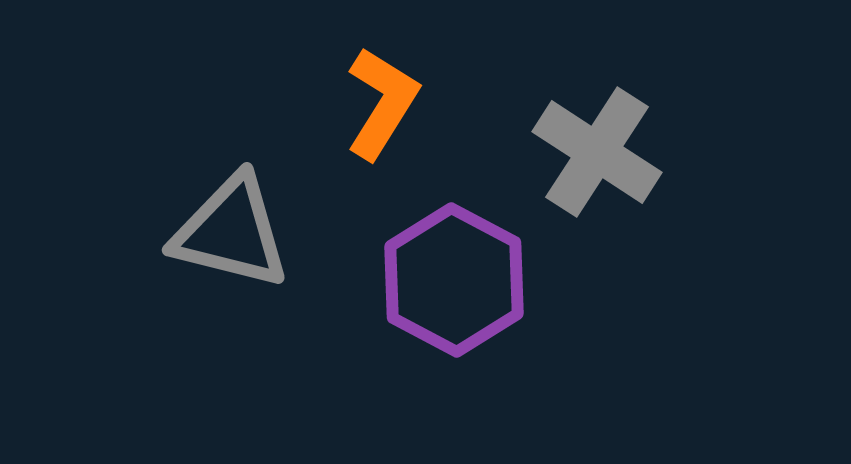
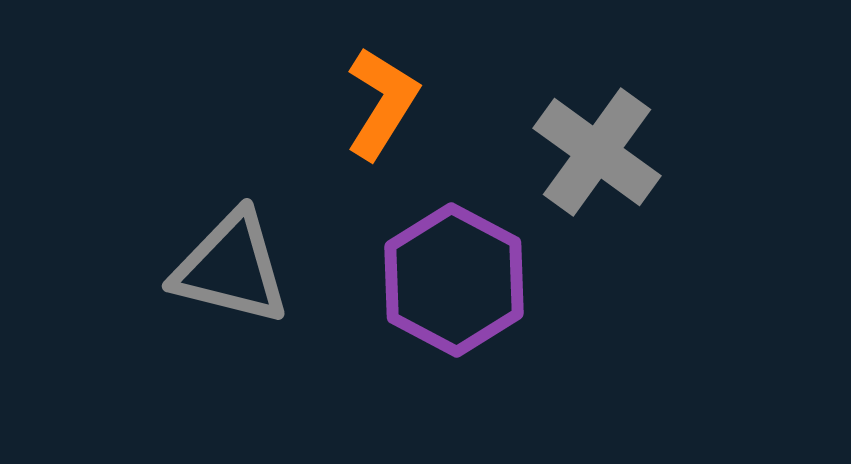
gray cross: rotated 3 degrees clockwise
gray triangle: moved 36 px down
